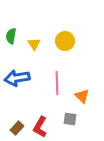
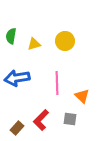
yellow triangle: rotated 48 degrees clockwise
red L-shape: moved 1 px right, 7 px up; rotated 15 degrees clockwise
